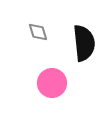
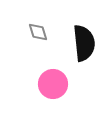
pink circle: moved 1 px right, 1 px down
